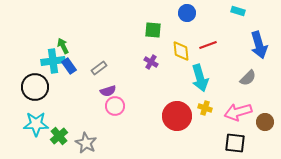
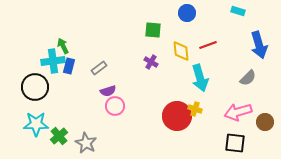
blue rectangle: rotated 49 degrees clockwise
yellow cross: moved 10 px left, 1 px down
